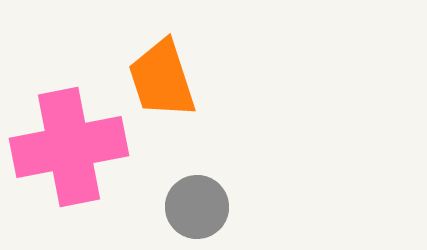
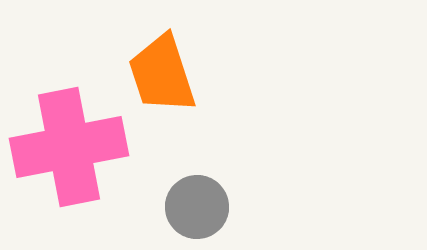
orange trapezoid: moved 5 px up
